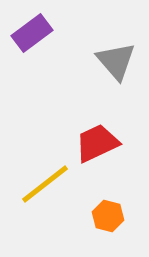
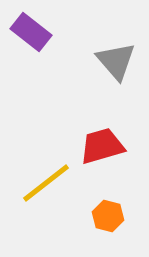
purple rectangle: moved 1 px left, 1 px up; rotated 75 degrees clockwise
red trapezoid: moved 5 px right, 3 px down; rotated 9 degrees clockwise
yellow line: moved 1 px right, 1 px up
